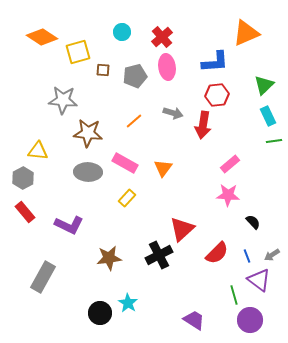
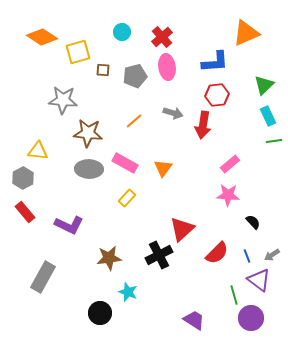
gray ellipse at (88, 172): moved 1 px right, 3 px up
cyan star at (128, 303): moved 11 px up; rotated 12 degrees counterclockwise
purple circle at (250, 320): moved 1 px right, 2 px up
